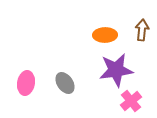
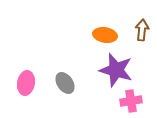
orange ellipse: rotated 10 degrees clockwise
purple star: rotated 24 degrees clockwise
pink cross: rotated 30 degrees clockwise
